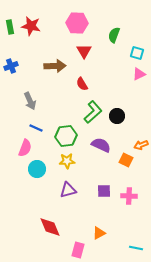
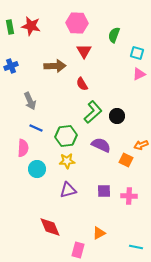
pink semicircle: moved 2 px left; rotated 18 degrees counterclockwise
cyan line: moved 1 px up
